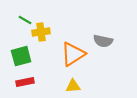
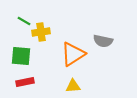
green line: moved 1 px left, 1 px down
green square: rotated 20 degrees clockwise
